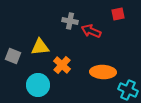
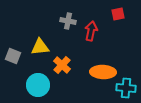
gray cross: moved 2 px left
red arrow: rotated 78 degrees clockwise
cyan cross: moved 2 px left, 2 px up; rotated 18 degrees counterclockwise
